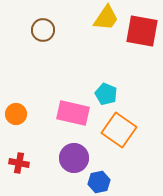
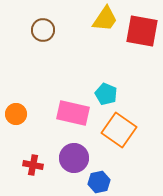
yellow trapezoid: moved 1 px left, 1 px down
red cross: moved 14 px right, 2 px down
